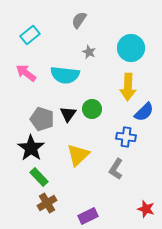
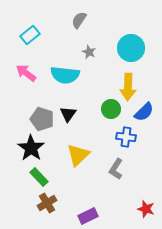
green circle: moved 19 px right
